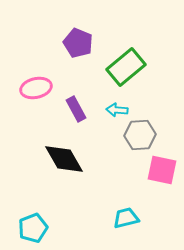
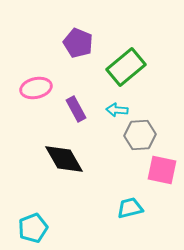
cyan trapezoid: moved 4 px right, 10 px up
